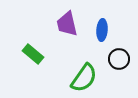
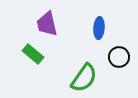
purple trapezoid: moved 20 px left
blue ellipse: moved 3 px left, 2 px up
black circle: moved 2 px up
